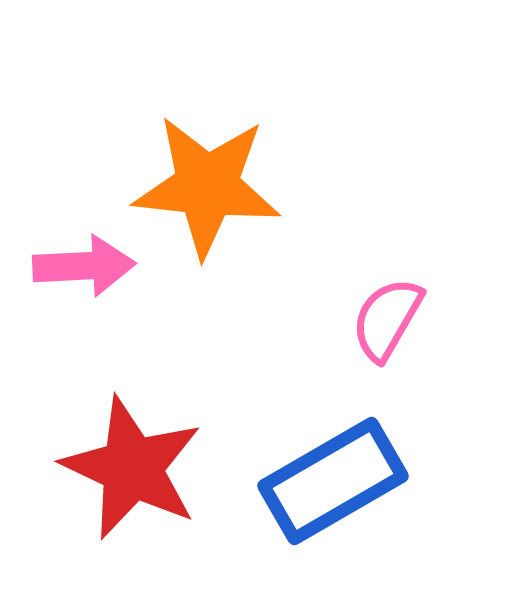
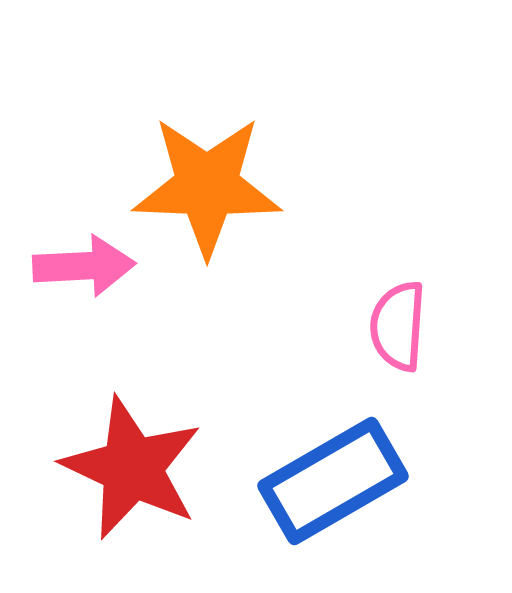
orange star: rotated 4 degrees counterclockwise
pink semicircle: moved 11 px right, 7 px down; rotated 26 degrees counterclockwise
